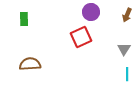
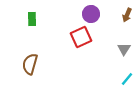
purple circle: moved 2 px down
green rectangle: moved 8 px right
brown semicircle: rotated 70 degrees counterclockwise
cyan line: moved 5 px down; rotated 40 degrees clockwise
